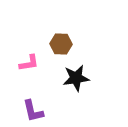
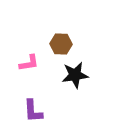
black star: moved 1 px left, 3 px up
purple L-shape: rotated 10 degrees clockwise
